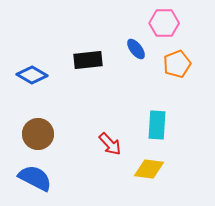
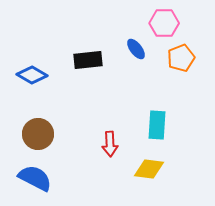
orange pentagon: moved 4 px right, 6 px up
red arrow: rotated 40 degrees clockwise
